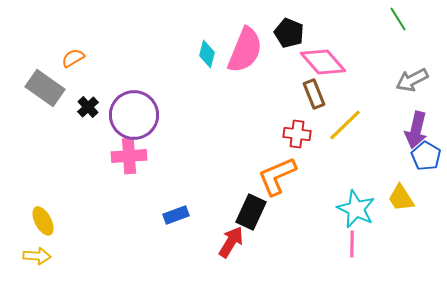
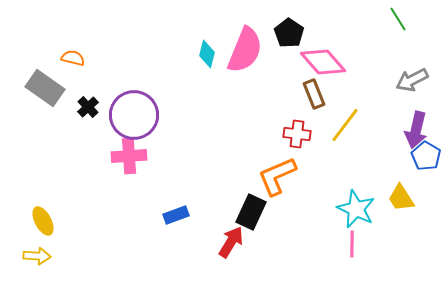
black pentagon: rotated 12 degrees clockwise
orange semicircle: rotated 45 degrees clockwise
yellow line: rotated 9 degrees counterclockwise
